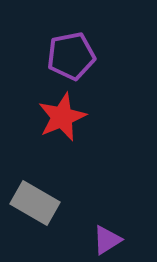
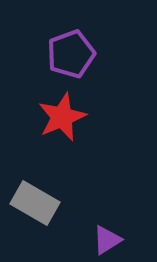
purple pentagon: moved 2 px up; rotated 9 degrees counterclockwise
